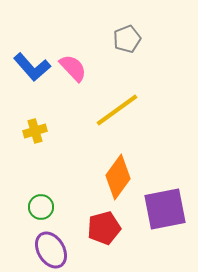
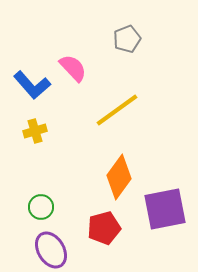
blue L-shape: moved 18 px down
orange diamond: moved 1 px right
